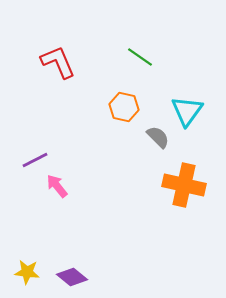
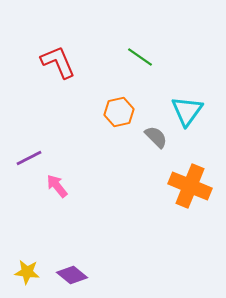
orange hexagon: moved 5 px left, 5 px down; rotated 24 degrees counterclockwise
gray semicircle: moved 2 px left
purple line: moved 6 px left, 2 px up
orange cross: moved 6 px right, 1 px down; rotated 9 degrees clockwise
purple diamond: moved 2 px up
